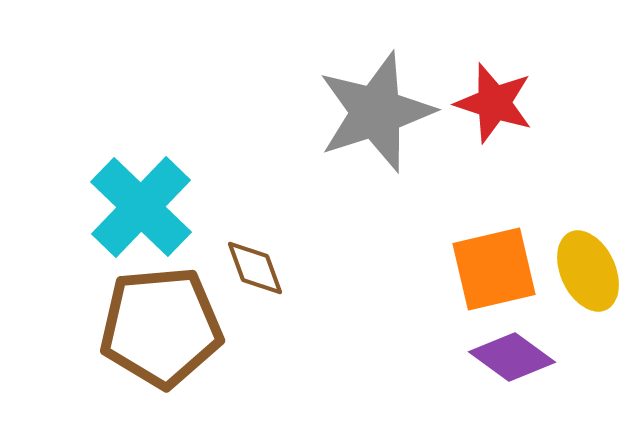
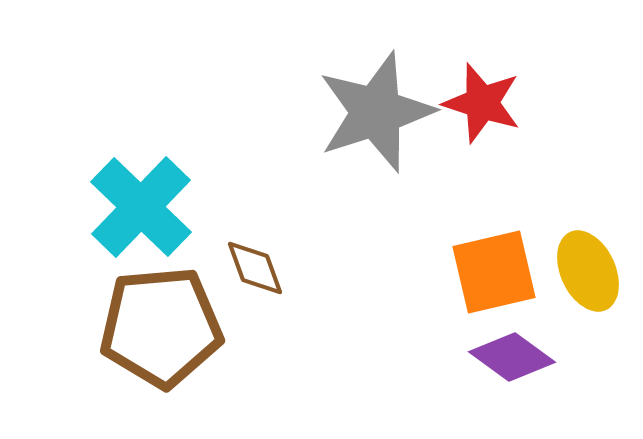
red star: moved 12 px left
orange square: moved 3 px down
